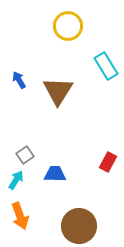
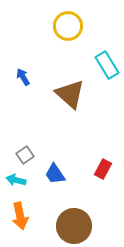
cyan rectangle: moved 1 px right, 1 px up
blue arrow: moved 4 px right, 3 px up
brown triangle: moved 12 px right, 3 px down; rotated 20 degrees counterclockwise
red rectangle: moved 5 px left, 7 px down
blue trapezoid: rotated 125 degrees counterclockwise
cyan arrow: rotated 108 degrees counterclockwise
orange arrow: rotated 8 degrees clockwise
brown circle: moved 5 px left
